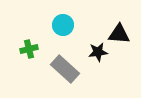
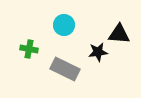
cyan circle: moved 1 px right
green cross: rotated 24 degrees clockwise
gray rectangle: rotated 16 degrees counterclockwise
